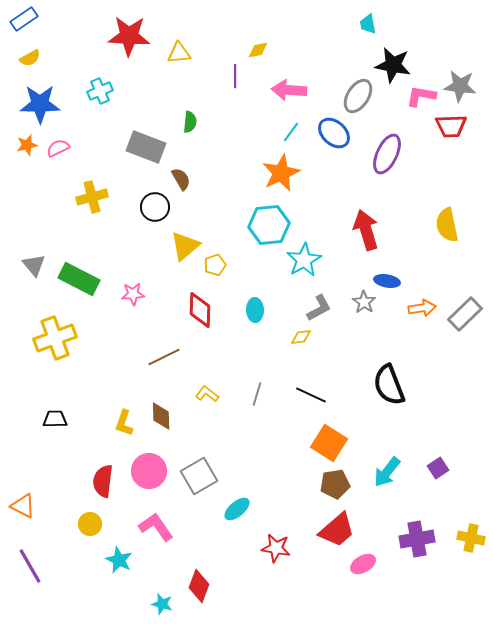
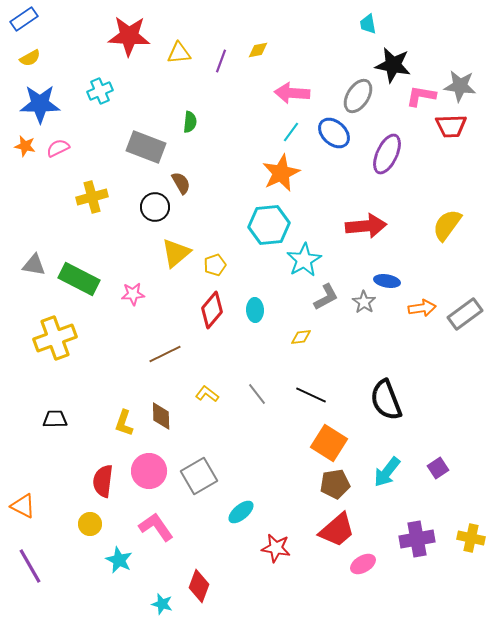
purple line at (235, 76): moved 14 px left, 15 px up; rotated 20 degrees clockwise
pink arrow at (289, 90): moved 3 px right, 3 px down
orange star at (27, 145): moved 2 px left, 1 px down; rotated 25 degrees clockwise
brown semicircle at (181, 179): moved 4 px down
yellow semicircle at (447, 225): rotated 48 degrees clockwise
red arrow at (366, 230): moved 4 px up; rotated 102 degrees clockwise
yellow triangle at (185, 246): moved 9 px left, 7 px down
gray triangle at (34, 265): rotated 40 degrees counterclockwise
gray L-shape at (319, 308): moved 7 px right, 11 px up
red diamond at (200, 310): moved 12 px right; rotated 39 degrees clockwise
gray rectangle at (465, 314): rotated 8 degrees clockwise
brown line at (164, 357): moved 1 px right, 3 px up
black semicircle at (389, 385): moved 3 px left, 15 px down
gray line at (257, 394): rotated 55 degrees counterclockwise
cyan ellipse at (237, 509): moved 4 px right, 3 px down
